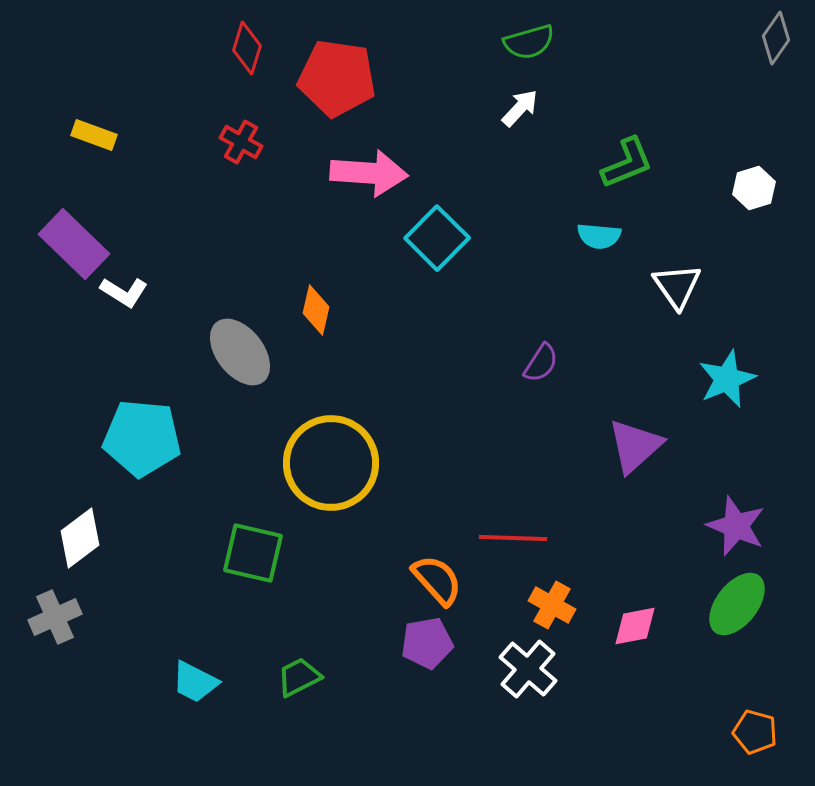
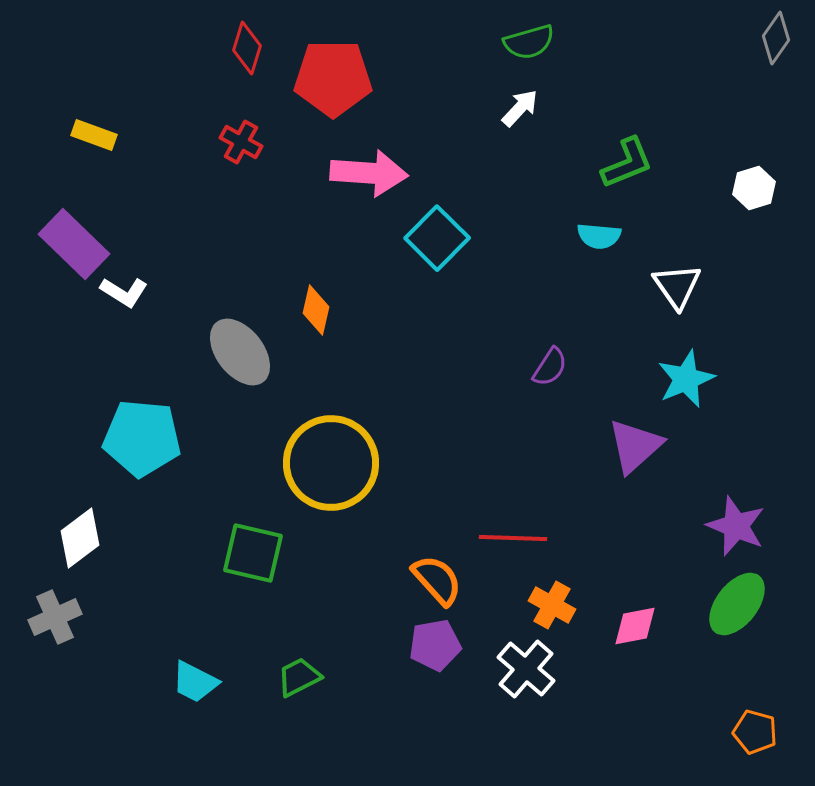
red pentagon: moved 4 px left; rotated 8 degrees counterclockwise
purple semicircle: moved 9 px right, 4 px down
cyan star: moved 41 px left
purple pentagon: moved 8 px right, 2 px down
white cross: moved 2 px left
